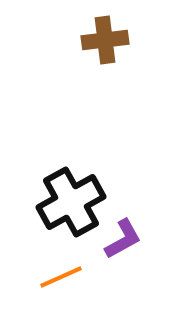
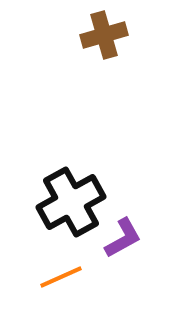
brown cross: moved 1 px left, 5 px up; rotated 9 degrees counterclockwise
purple L-shape: moved 1 px up
